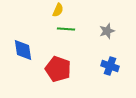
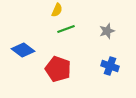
yellow semicircle: moved 1 px left
green line: rotated 24 degrees counterclockwise
blue diamond: rotated 45 degrees counterclockwise
